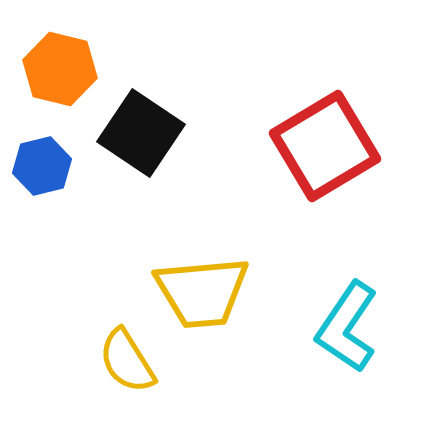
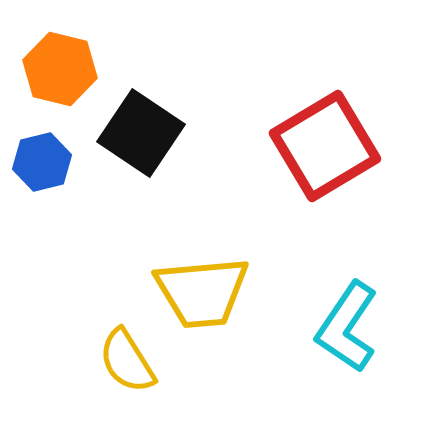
blue hexagon: moved 4 px up
